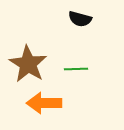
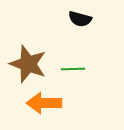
brown star: rotated 12 degrees counterclockwise
green line: moved 3 px left
